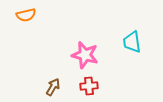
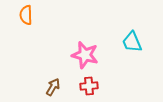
orange semicircle: rotated 102 degrees clockwise
cyan trapezoid: rotated 15 degrees counterclockwise
